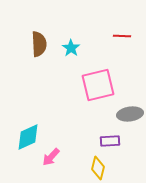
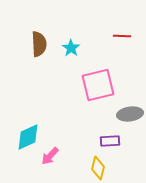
pink arrow: moved 1 px left, 1 px up
